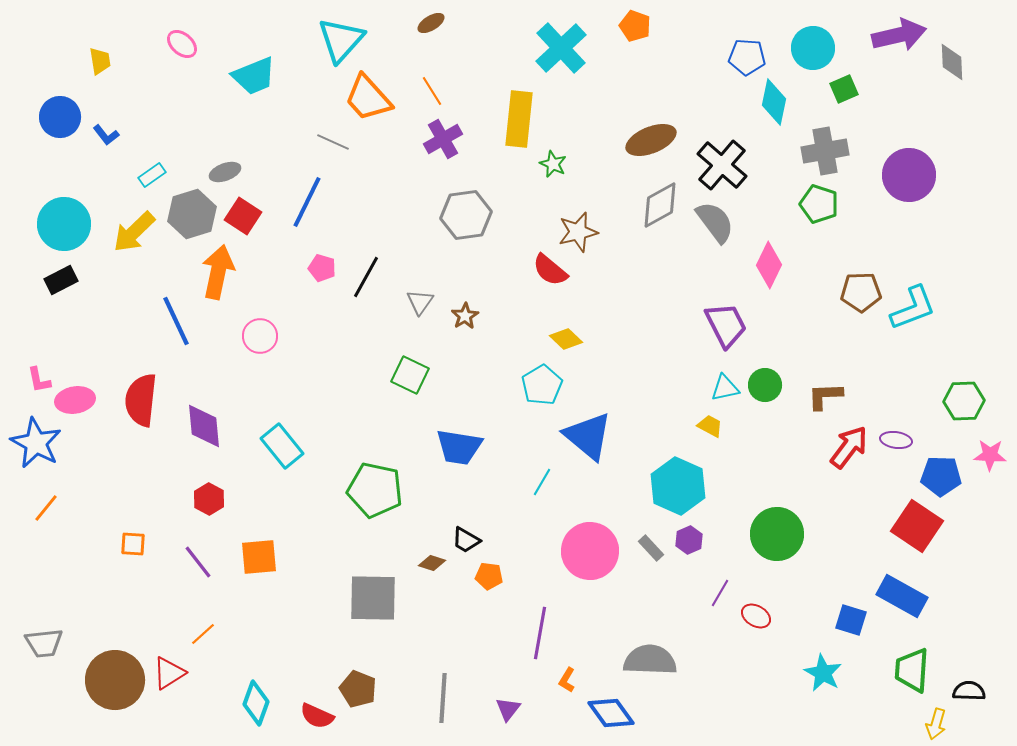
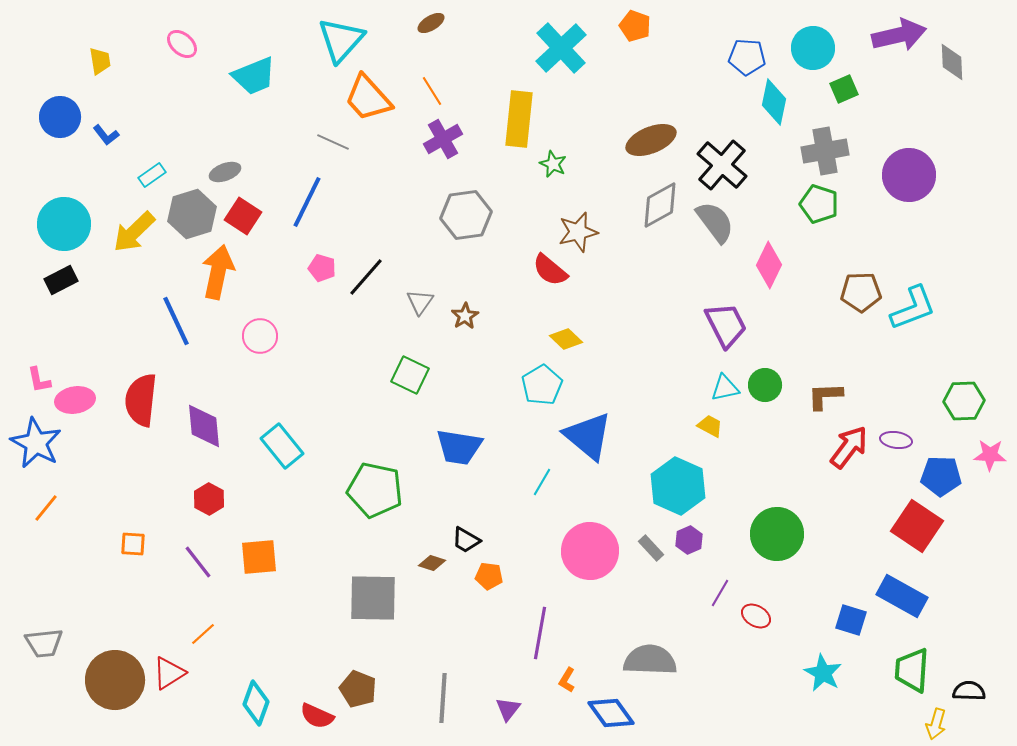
black line at (366, 277): rotated 12 degrees clockwise
